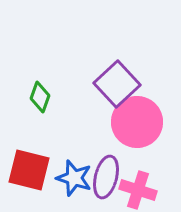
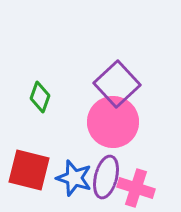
pink circle: moved 24 px left
pink cross: moved 2 px left, 2 px up
